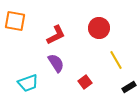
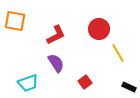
red circle: moved 1 px down
yellow line: moved 2 px right, 7 px up
black rectangle: rotated 56 degrees clockwise
